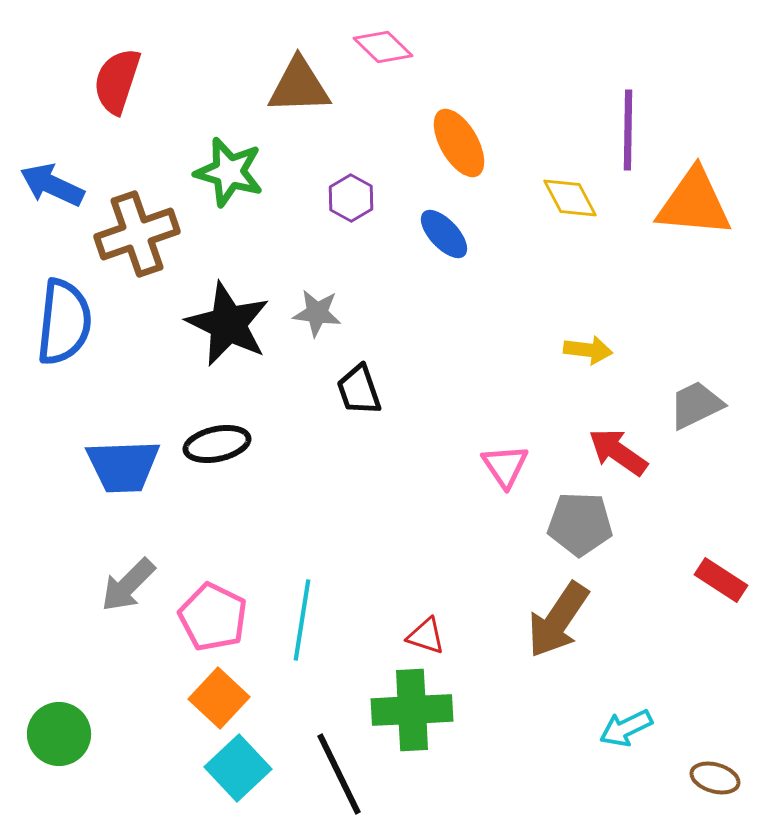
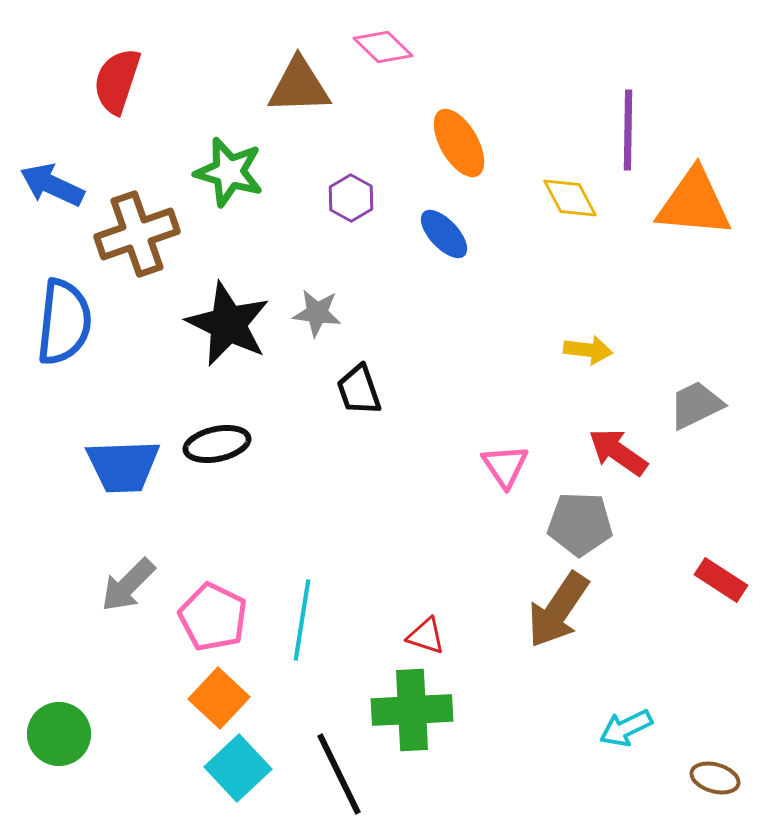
brown arrow: moved 10 px up
